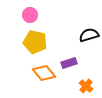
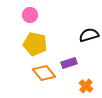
yellow pentagon: moved 2 px down
